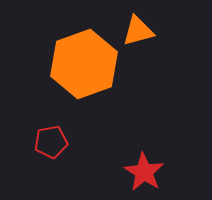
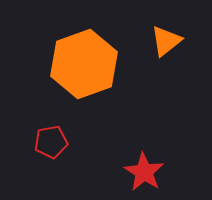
orange triangle: moved 28 px right, 10 px down; rotated 24 degrees counterclockwise
